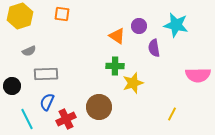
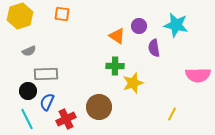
black circle: moved 16 px right, 5 px down
